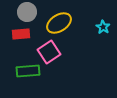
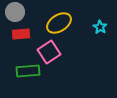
gray circle: moved 12 px left
cyan star: moved 3 px left
